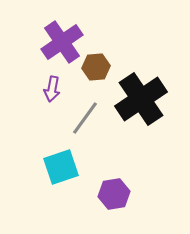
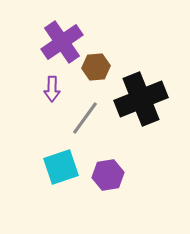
purple arrow: rotated 10 degrees counterclockwise
black cross: rotated 12 degrees clockwise
purple hexagon: moved 6 px left, 19 px up
